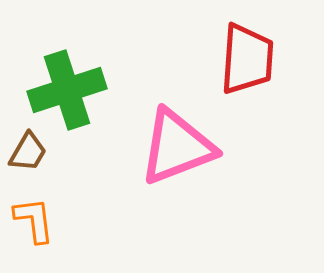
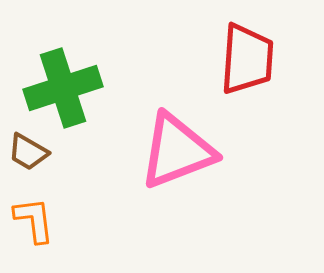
green cross: moved 4 px left, 2 px up
pink triangle: moved 4 px down
brown trapezoid: rotated 90 degrees clockwise
